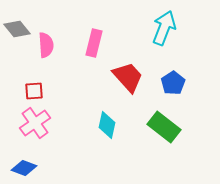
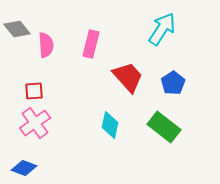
cyan arrow: moved 2 px left, 1 px down; rotated 12 degrees clockwise
pink rectangle: moved 3 px left, 1 px down
cyan diamond: moved 3 px right
